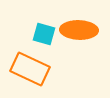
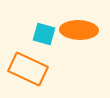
orange rectangle: moved 2 px left
